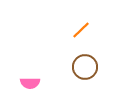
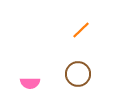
brown circle: moved 7 px left, 7 px down
